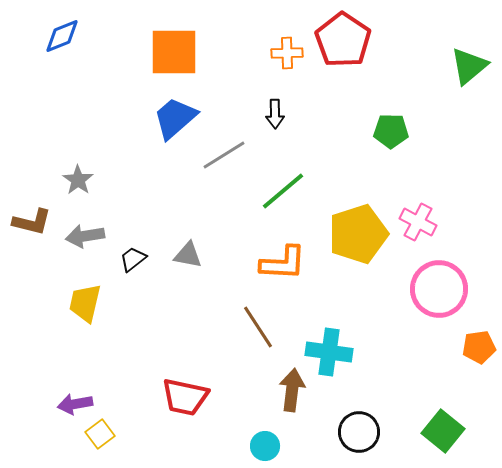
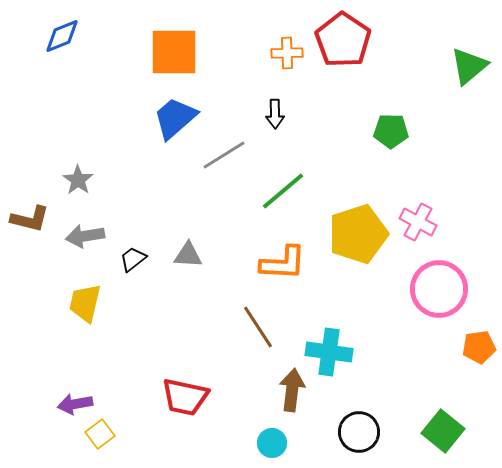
brown L-shape: moved 2 px left, 3 px up
gray triangle: rotated 8 degrees counterclockwise
cyan circle: moved 7 px right, 3 px up
